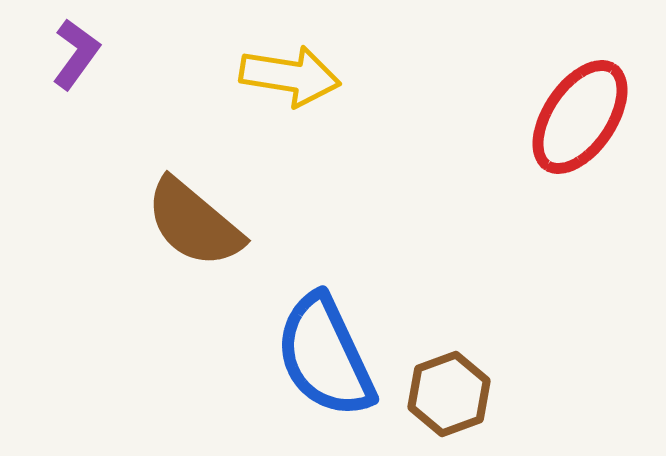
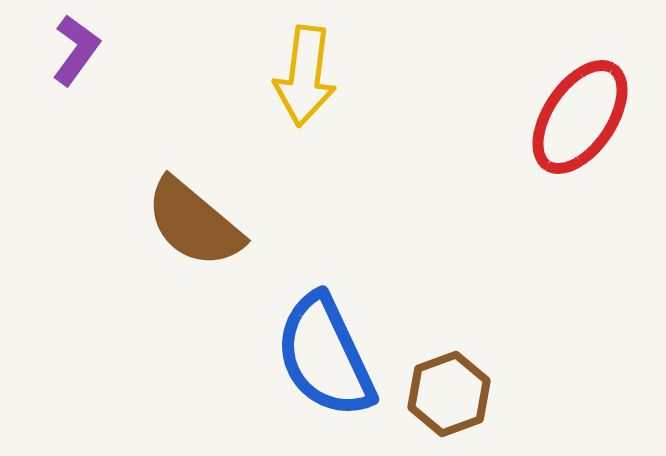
purple L-shape: moved 4 px up
yellow arrow: moved 15 px right; rotated 88 degrees clockwise
